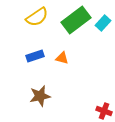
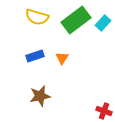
yellow semicircle: rotated 50 degrees clockwise
orange triangle: rotated 48 degrees clockwise
